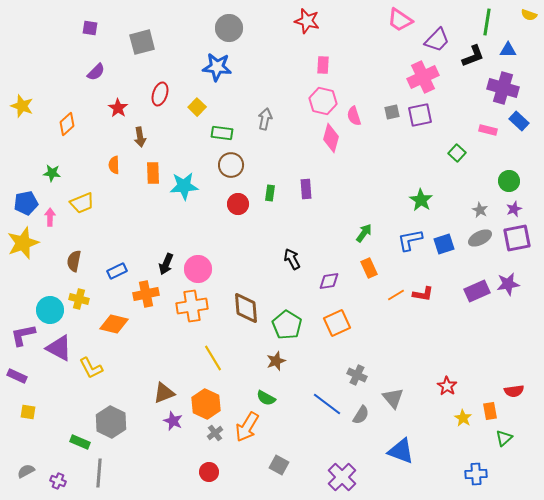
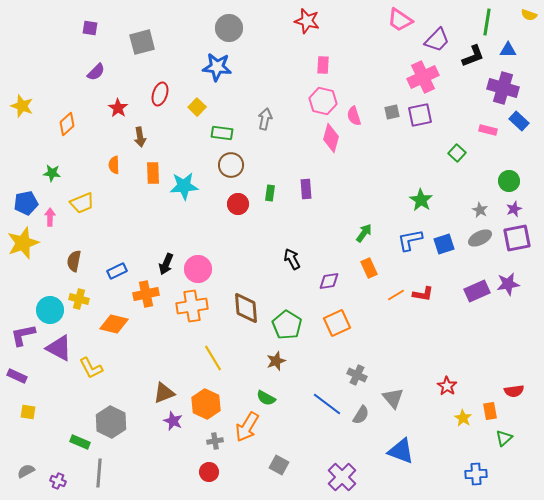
gray cross at (215, 433): moved 8 px down; rotated 28 degrees clockwise
